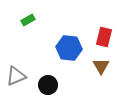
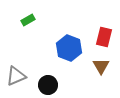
blue hexagon: rotated 15 degrees clockwise
